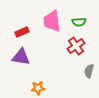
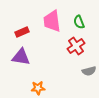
green semicircle: rotated 72 degrees clockwise
gray semicircle: rotated 120 degrees counterclockwise
